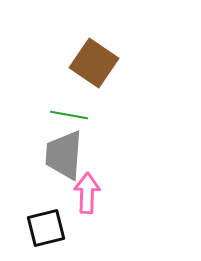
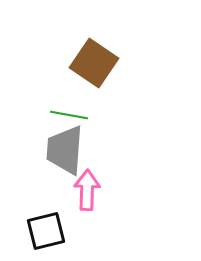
gray trapezoid: moved 1 px right, 5 px up
pink arrow: moved 3 px up
black square: moved 3 px down
